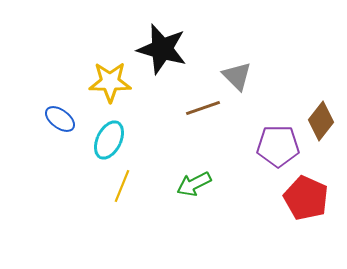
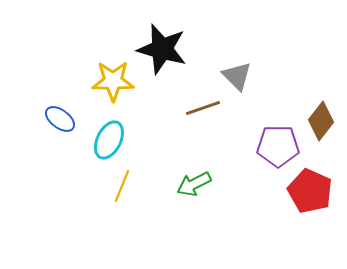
yellow star: moved 3 px right, 1 px up
red pentagon: moved 4 px right, 7 px up
